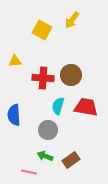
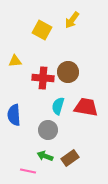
brown circle: moved 3 px left, 3 px up
brown rectangle: moved 1 px left, 2 px up
pink line: moved 1 px left, 1 px up
